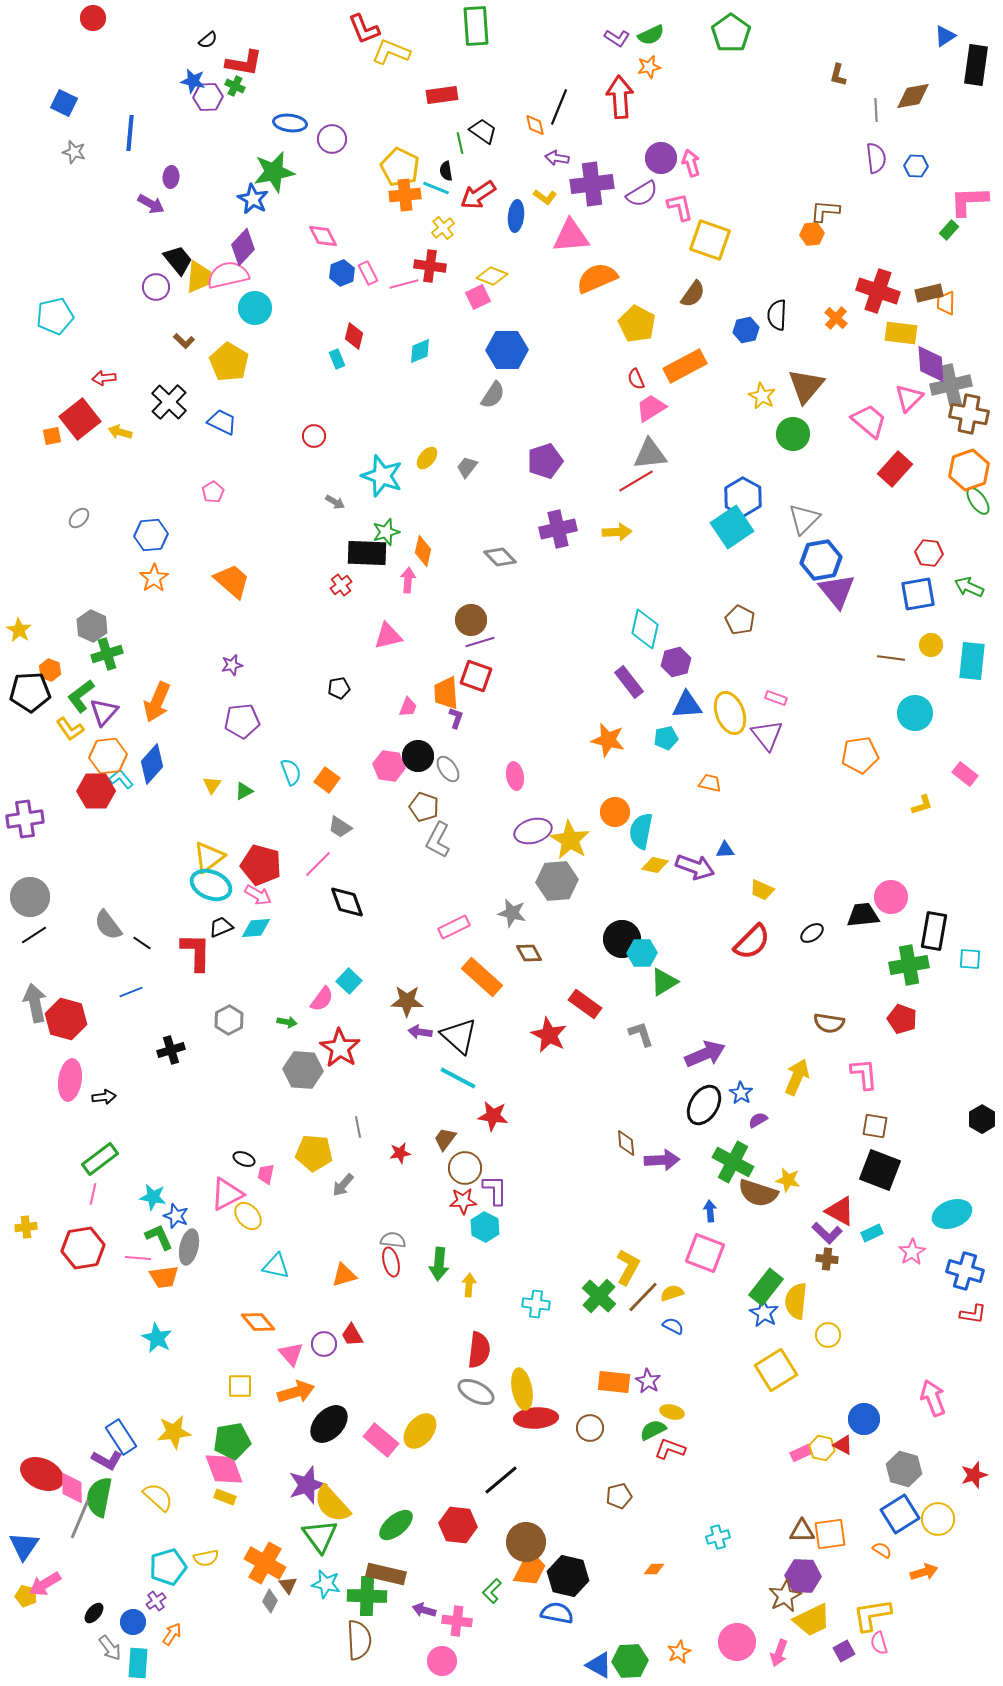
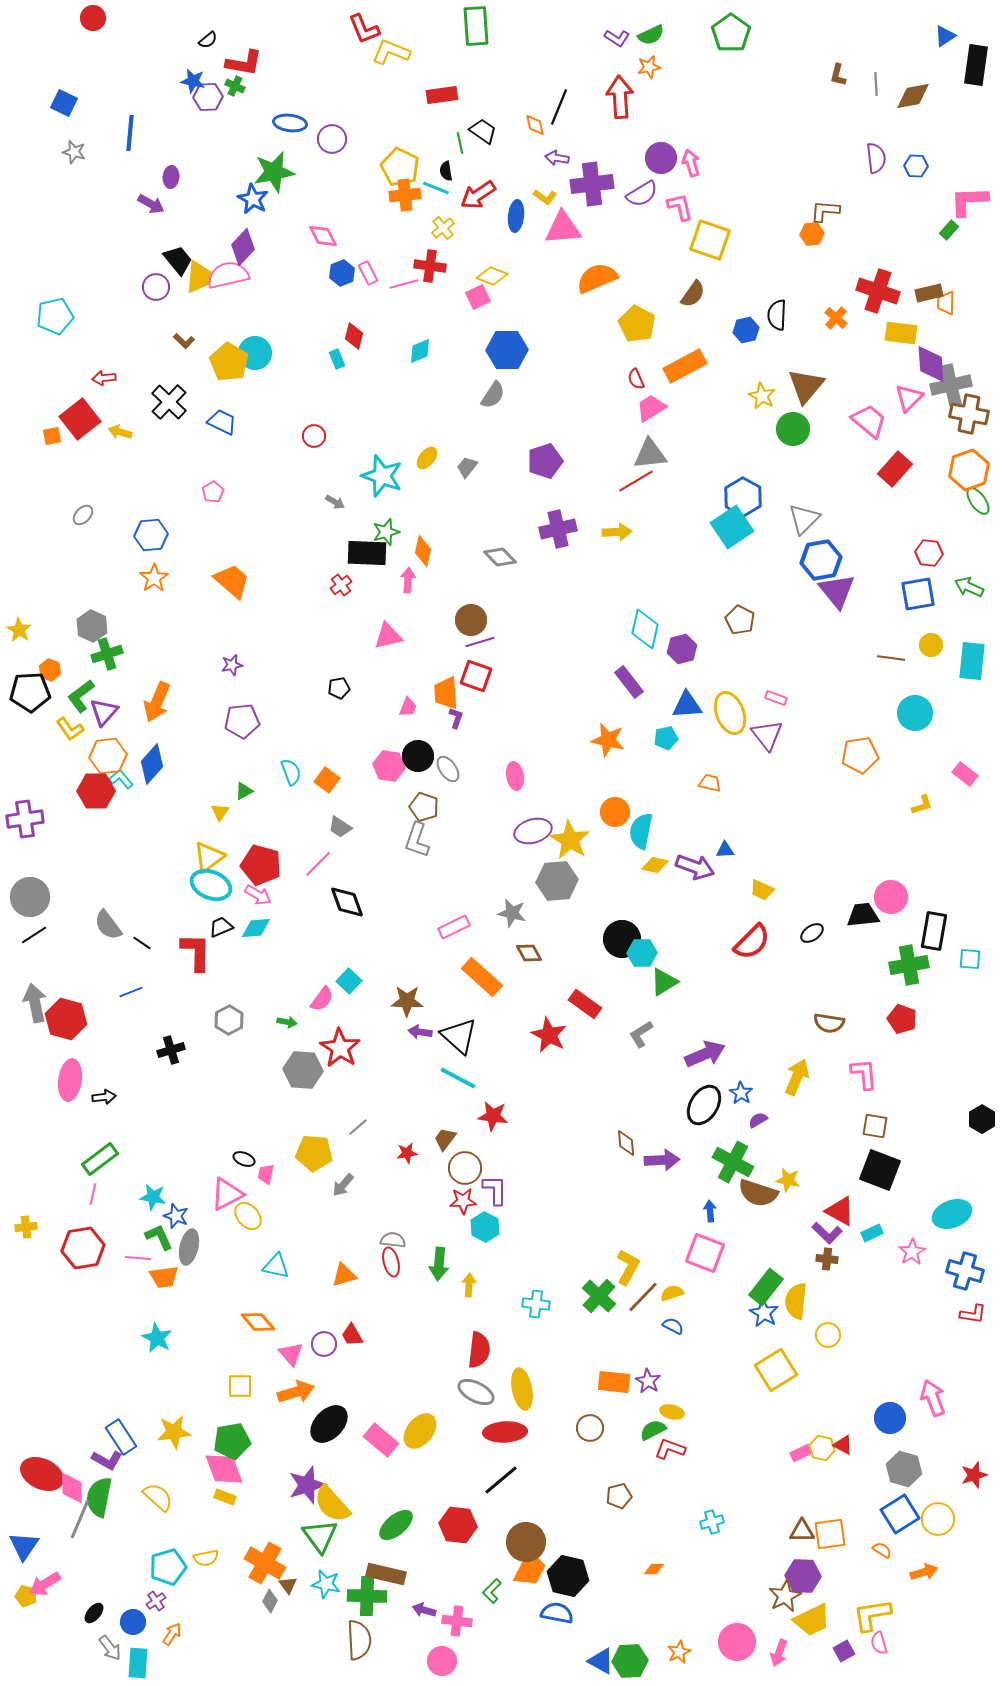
gray line at (876, 110): moved 26 px up
pink triangle at (571, 236): moved 8 px left, 8 px up
cyan circle at (255, 308): moved 45 px down
green circle at (793, 434): moved 5 px up
gray ellipse at (79, 518): moved 4 px right, 3 px up
purple hexagon at (676, 662): moved 6 px right, 13 px up
yellow triangle at (212, 785): moved 8 px right, 27 px down
gray L-shape at (438, 840): moved 21 px left; rotated 9 degrees counterclockwise
gray L-shape at (641, 1034): rotated 104 degrees counterclockwise
gray line at (358, 1127): rotated 60 degrees clockwise
red star at (400, 1153): moved 7 px right
red ellipse at (536, 1418): moved 31 px left, 14 px down
blue circle at (864, 1419): moved 26 px right, 1 px up
cyan cross at (718, 1537): moved 6 px left, 15 px up
blue triangle at (599, 1665): moved 2 px right, 4 px up
